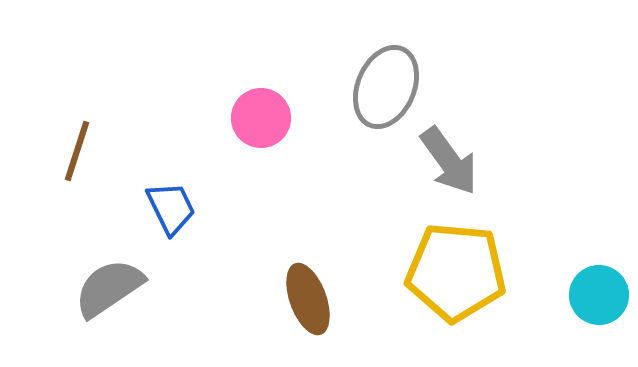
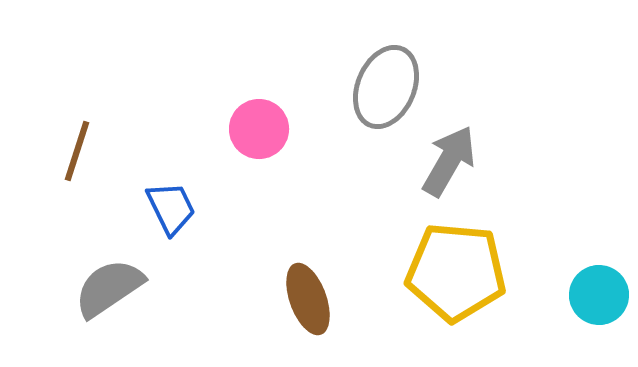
pink circle: moved 2 px left, 11 px down
gray arrow: rotated 114 degrees counterclockwise
